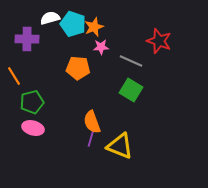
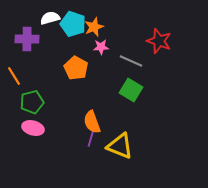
orange pentagon: moved 2 px left; rotated 25 degrees clockwise
